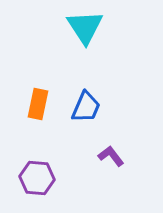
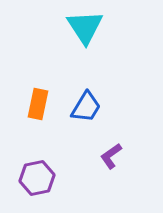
blue trapezoid: rotated 8 degrees clockwise
purple L-shape: rotated 88 degrees counterclockwise
purple hexagon: rotated 16 degrees counterclockwise
